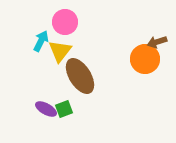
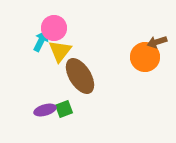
pink circle: moved 11 px left, 6 px down
orange circle: moved 2 px up
purple ellipse: moved 1 px left, 1 px down; rotated 45 degrees counterclockwise
